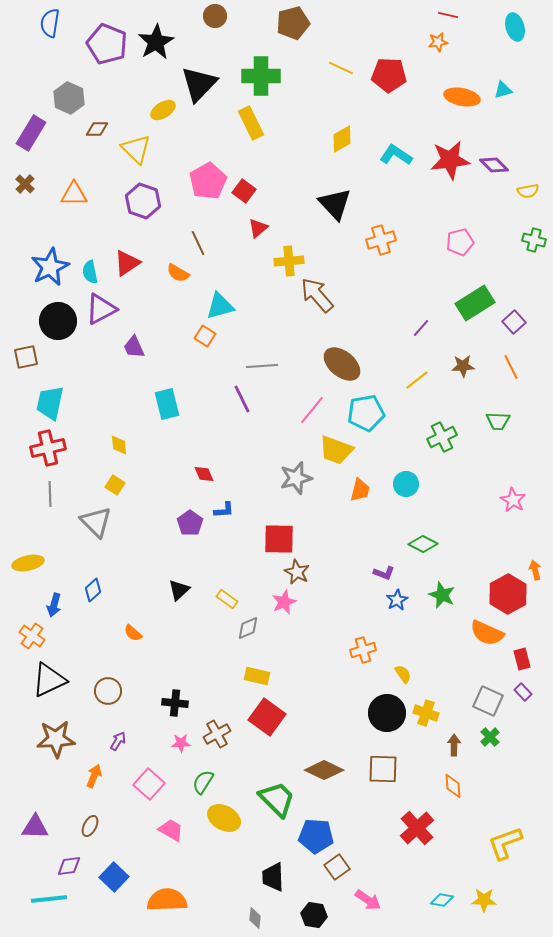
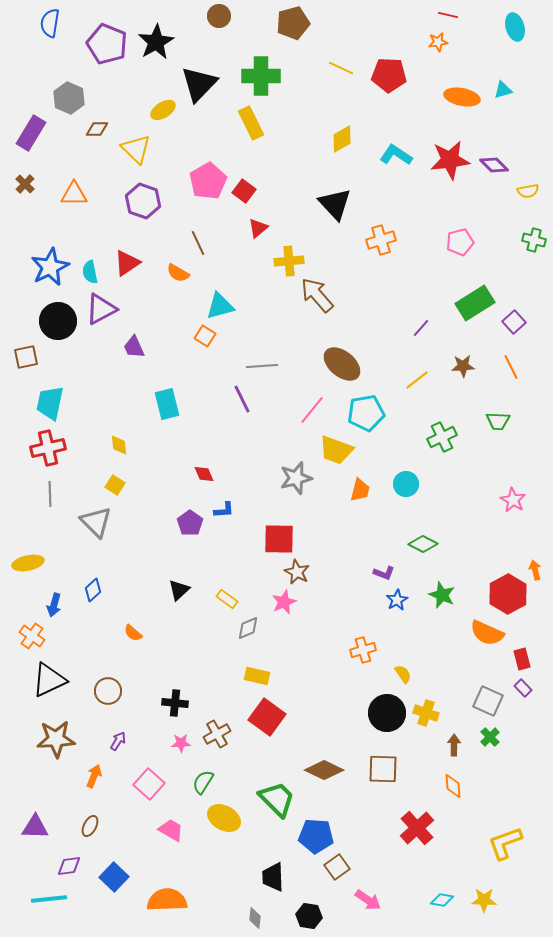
brown circle at (215, 16): moved 4 px right
purple rectangle at (523, 692): moved 4 px up
black hexagon at (314, 915): moved 5 px left, 1 px down
